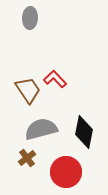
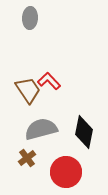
red L-shape: moved 6 px left, 2 px down
